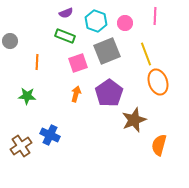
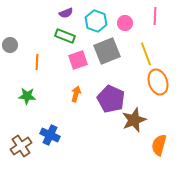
gray circle: moved 4 px down
pink square: moved 3 px up
purple pentagon: moved 2 px right, 6 px down; rotated 12 degrees counterclockwise
